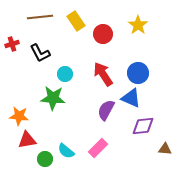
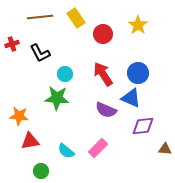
yellow rectangle: moved 3 px up
green star: moved 4 px right
purple semicircle: rotated 95 degrees counterclockwise
red triangle: moved 3 px right, 1 px down
green circle: moved 4 px left, 12 px down
